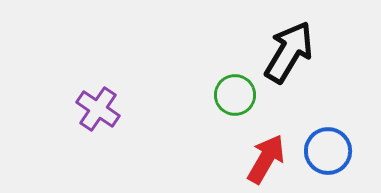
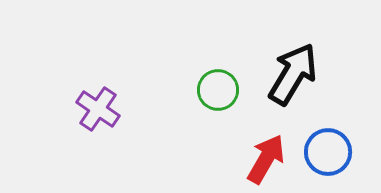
black arrow: moved 4 px right, 22 px down
green circle: moved 17 px left, 5 px up
blue circle: moved 1 px down
